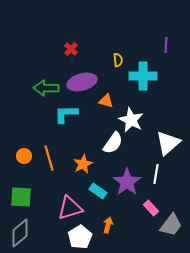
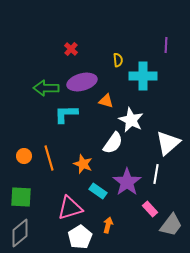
orange star: rotated 24 degrees counterclockwise
pink rectangle: moved 1 px left, 1 px down
